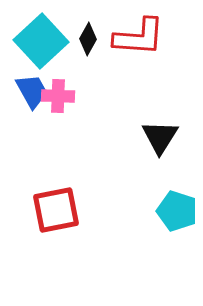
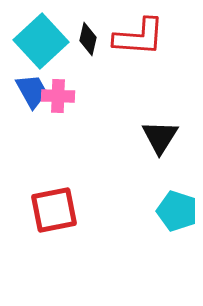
black diamond: rotated 16 degrees counterclockwise
red square: moved 2 px left
